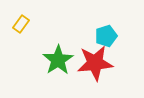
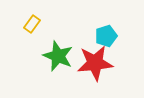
yellow rectangle: moved 11 px right
green star: moved 4 px up; rotated 16 degrees counterclockwise
